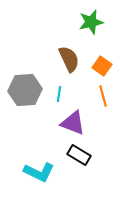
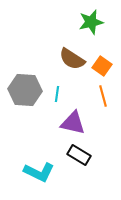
brown semicircle: moved 3 px right; rotated 148 degrees clockwise
gray hexagon: rotated 8 degrees clockwise
cyan line: moved 2 px left
purple triangle: rotated 8 degrees counterclockwise
